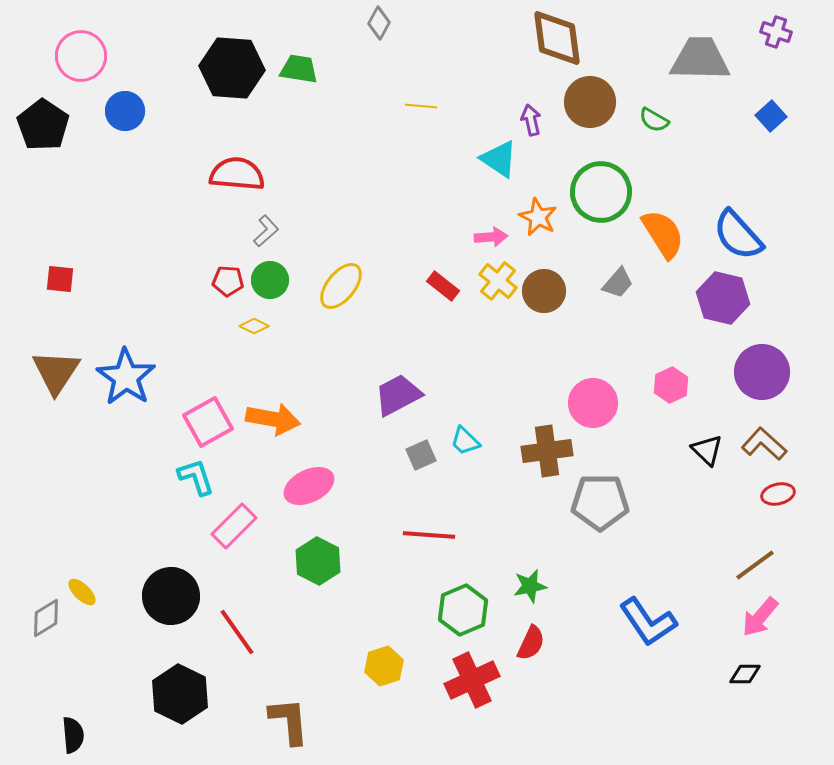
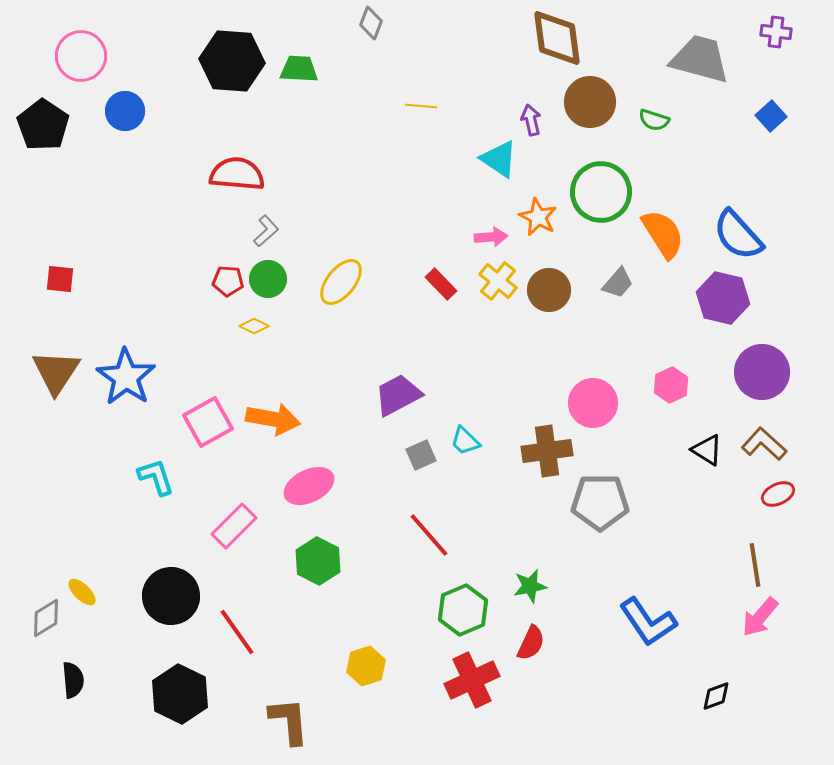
gray diamond at (379, 23): moved 8 px left; rotated 8 degrees counterclockwise
purple cross at (776, 32): rotated 12 degrees counterclockwise
gray trapezoid at (700, 59): rotated 14 degrees clockwise
black hexagon at (232, 68): moved 7 px up
green trapezoid at (299, 69): rotated 6 degrees counterclockwise
green semicircle at (654, 120): rotated 12 degrees counterclockwise
green circle at (270, 280): moved 2 px left, 1 px up
yellow ellipse at (341, 286): moved 4 px up
red rectangle at (443, 286): moved 2 px left, 2 px up; rotated 8 degrees clockwise
brown circle at (544, 291): moved 5 px right, 1 px up
black triangle at (707, 450): rotated 12 degrees counterclockwise
cyan L-shape at (196, 477): moved 40 px left
red ellipse at (778, 494): rotated 12 degrees counterclockwise
red line at (429, 535): rotated 45 degrees clockwise
brown line at (755, 565): rotated 63 degrees counterclockwise
yellow hexagon at (384, 666): moved 18 px left
black diamond at (745, 674): moved 29 px left, 22 px down; rotated 20 degrees counterclockwise
black semicircle at (73, 735): moved 55 px up
